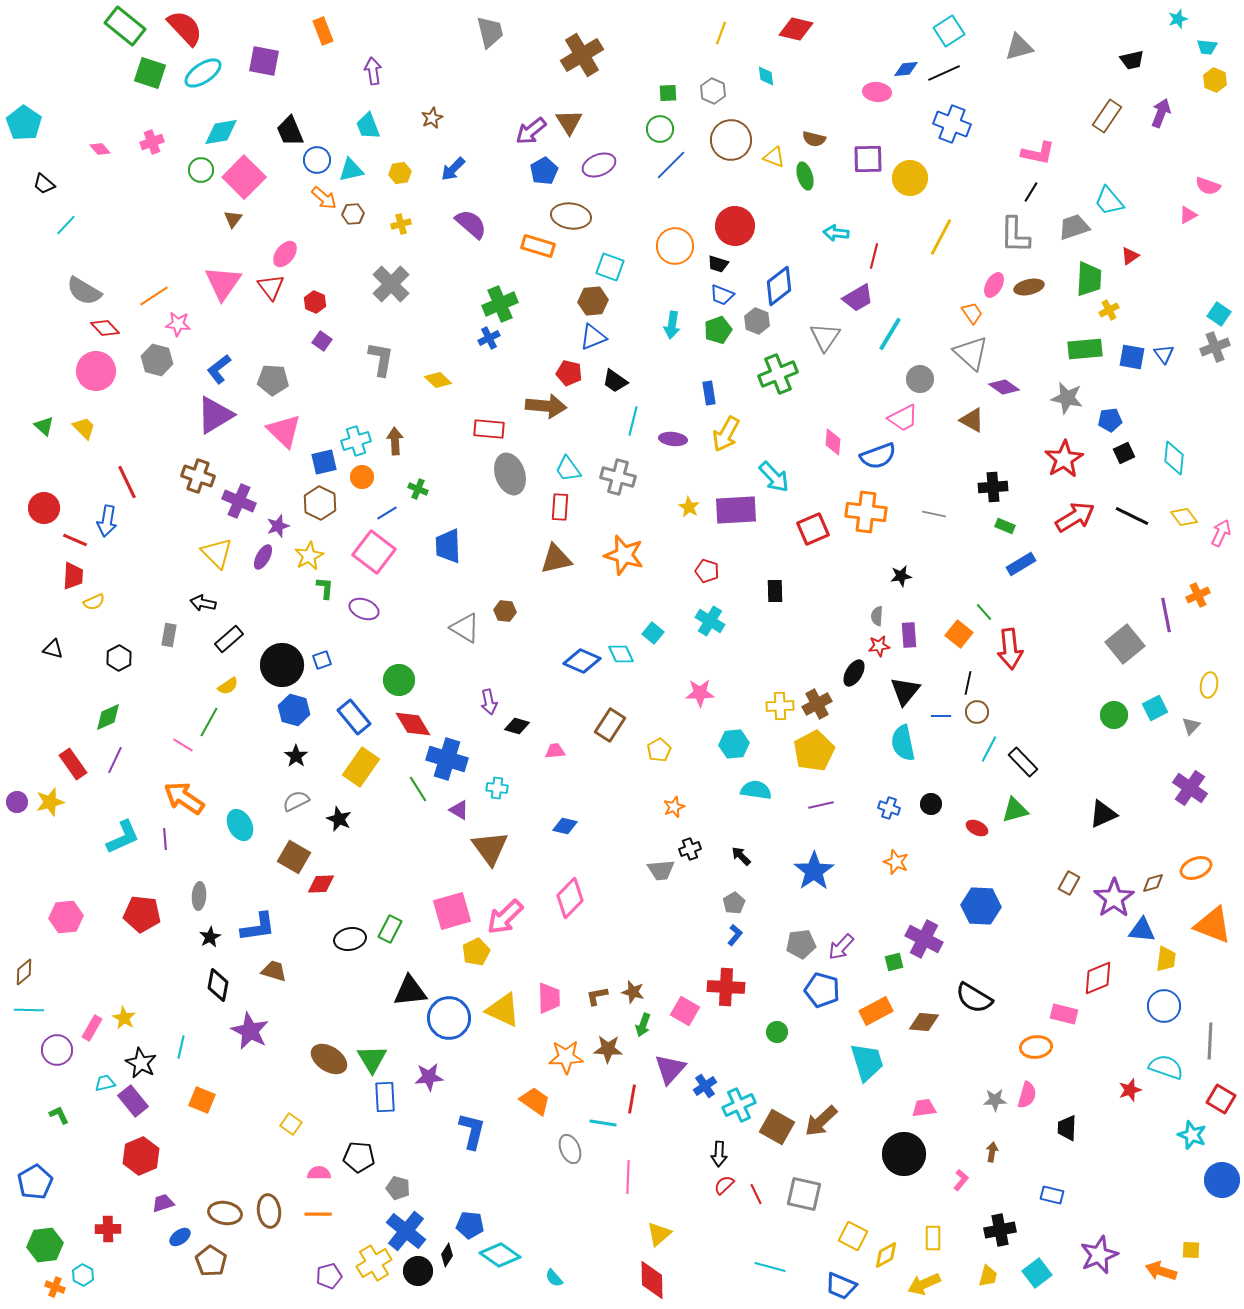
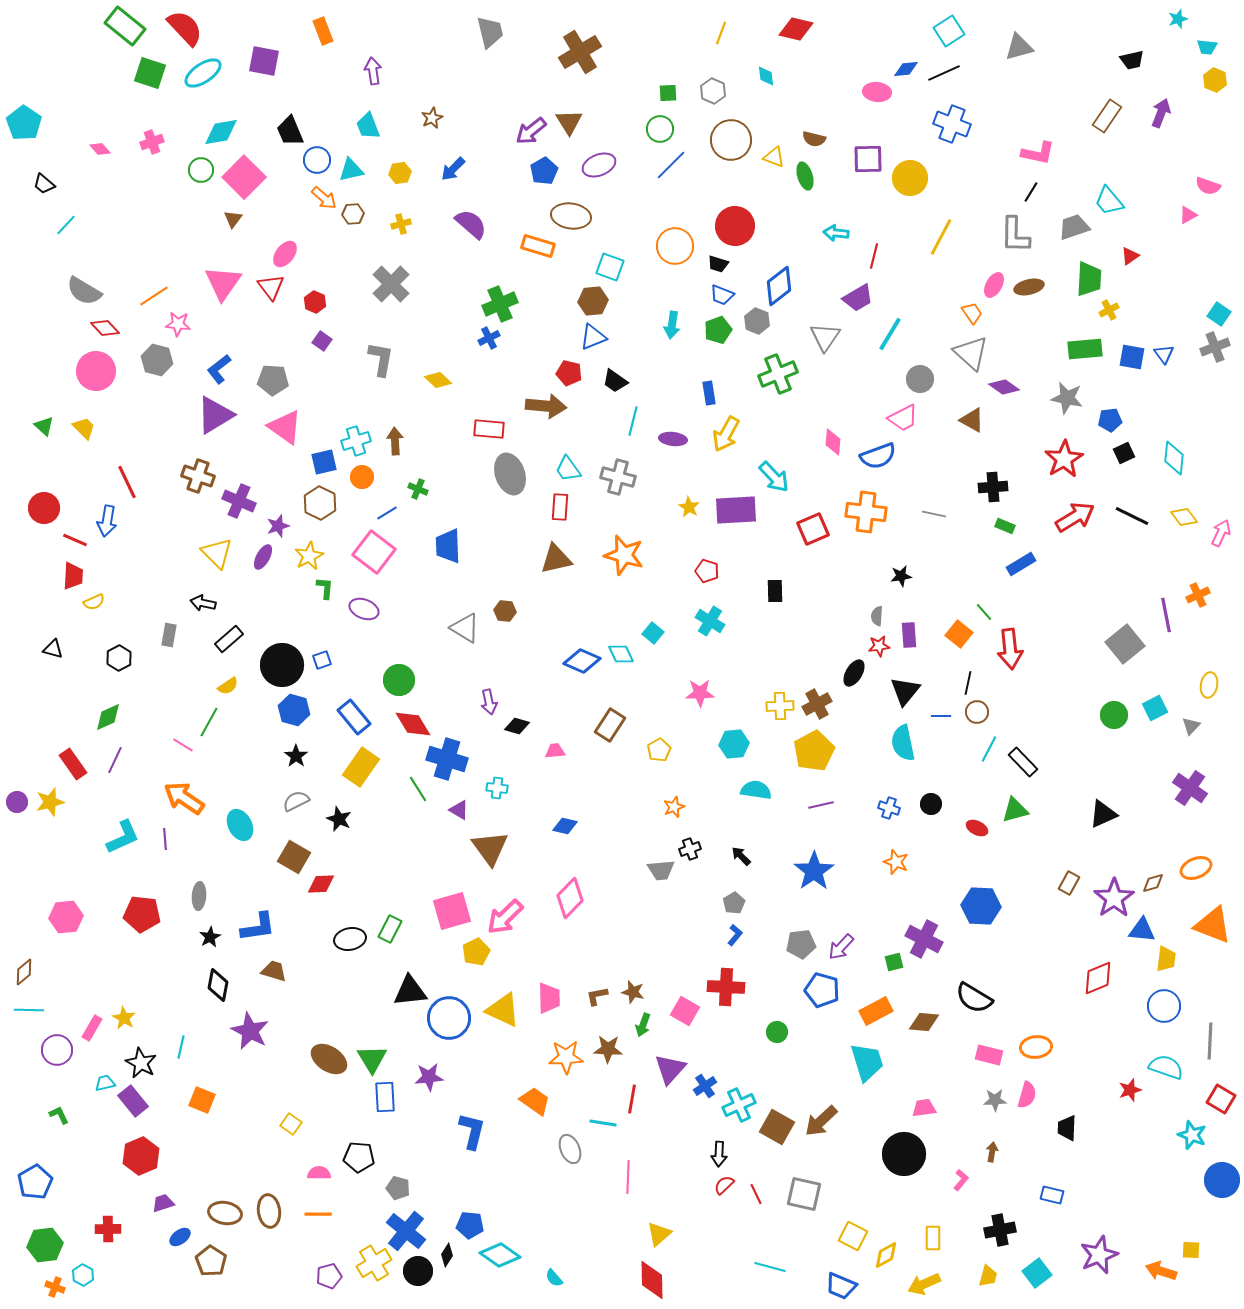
brown cross at (582, 55): moved 2 px left, 3 px up
pink triangle at (284, 431): moved 1 px right, 4 px up; rotated 9 degrees counterclockwise
pink rectangle at (1064, 1014): moved 75 px left, 41 px down
